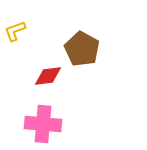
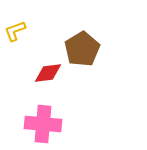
brown pentagon: rotated 12 degrees clockwise
red diamond: moved 3 px up
